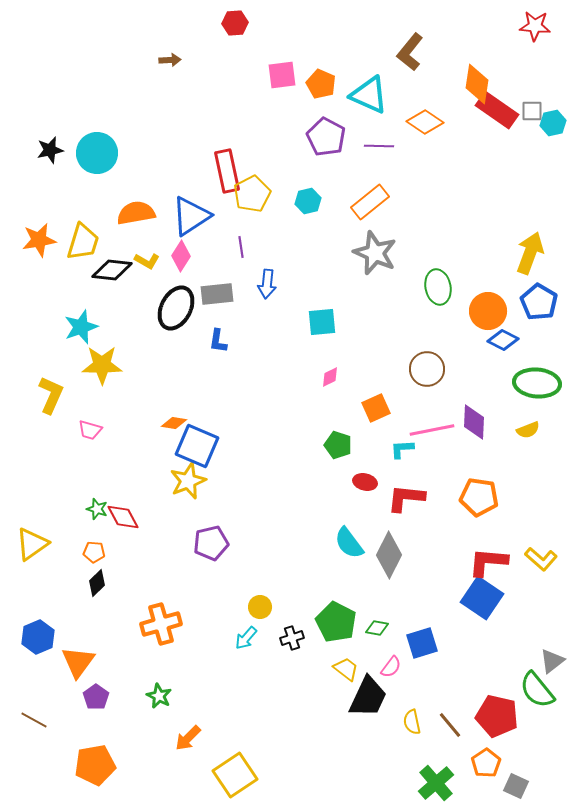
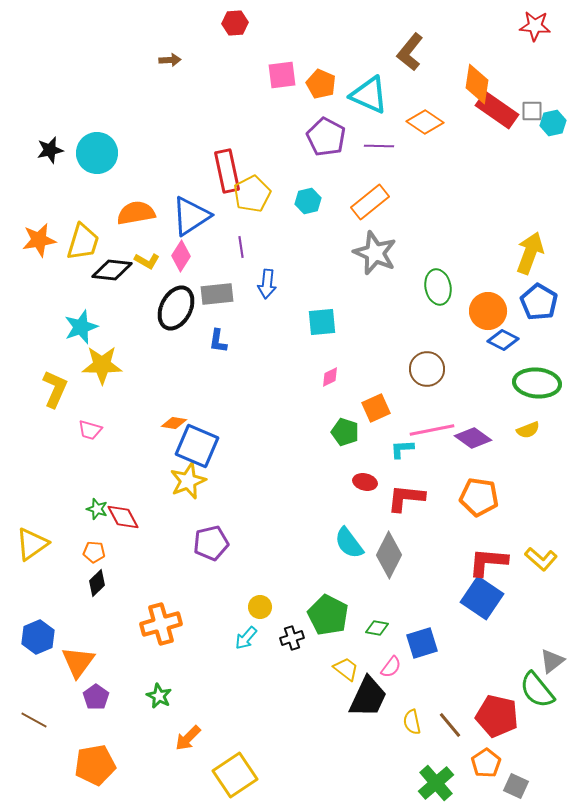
yellow L-shape at (51, 395): moved 4 px right, 6 px up
purple diamond at (474, 422): moved 1 px left, 16 px down; rotated 57 degrees counterclockwise
green pentagon at (338, 445): moved 7 px right, 13 px up
green pentagon at (336, 622): moved 8 px left, 7 px up
